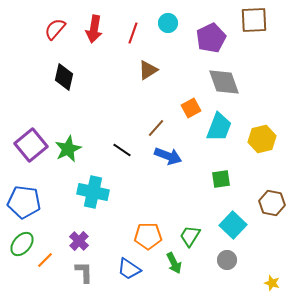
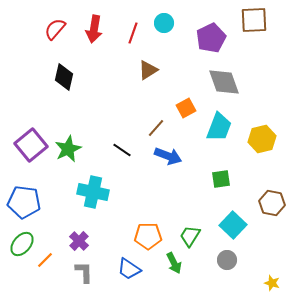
cyan circle: moved 4 px left
orange square: moved 5 px left
